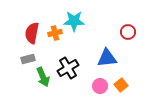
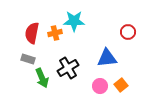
gray rectangle: rotated 32 degrees clockwise
green arrow: moved 1 px left, 1 px down
